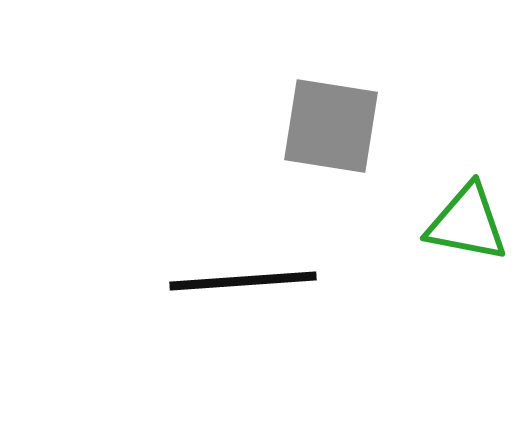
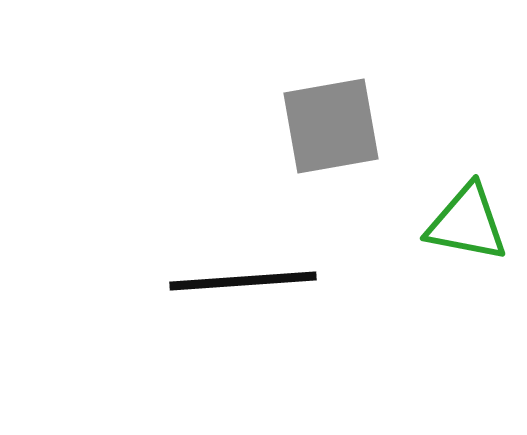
gray square: rotated 19 degrees counterclockwise
